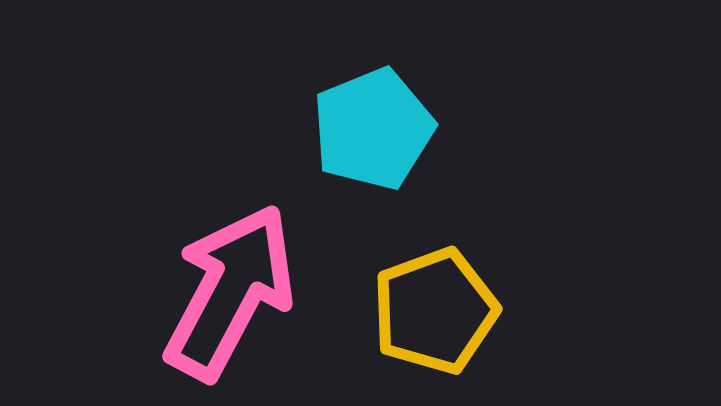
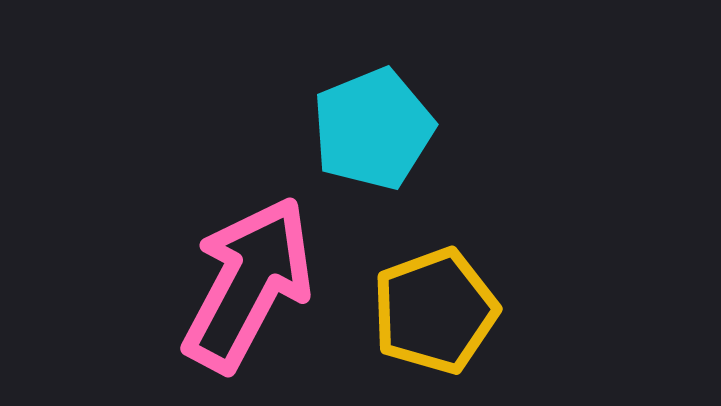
pink arrow: moved 18 px right, 8 px up
